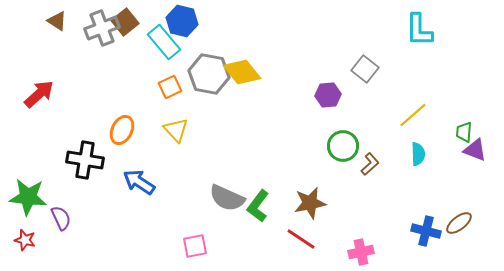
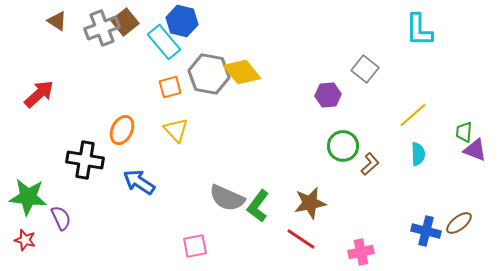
orange square: rotated 10 degrees clockwise
